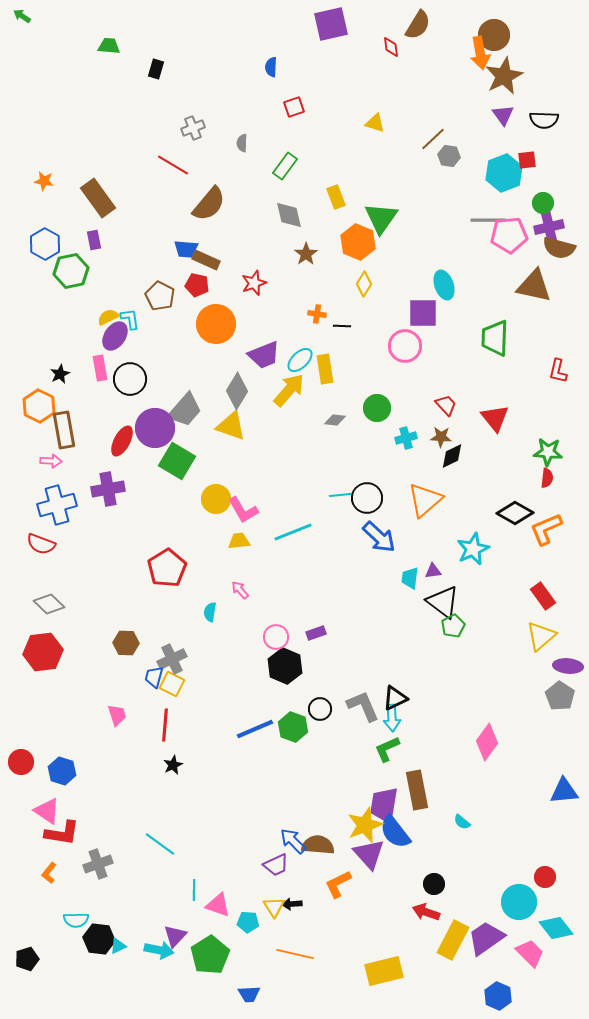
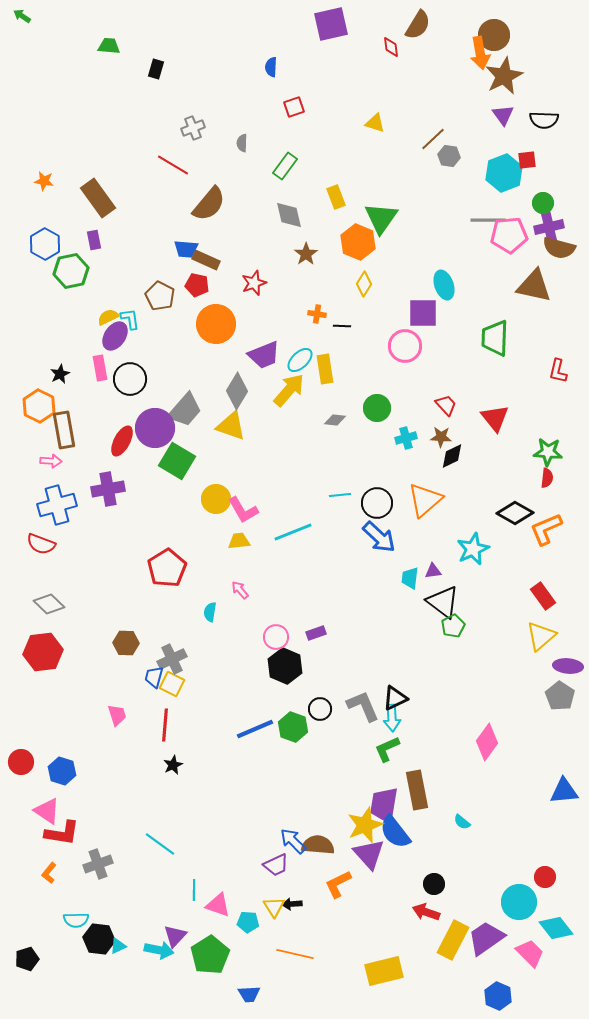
black circle at (367, 498): moved 10 px right, 5 px down
